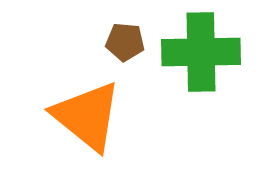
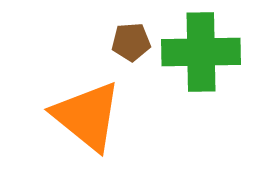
brown pentagon: moved 6 px right; rotated 9 degrees counterclockwise
